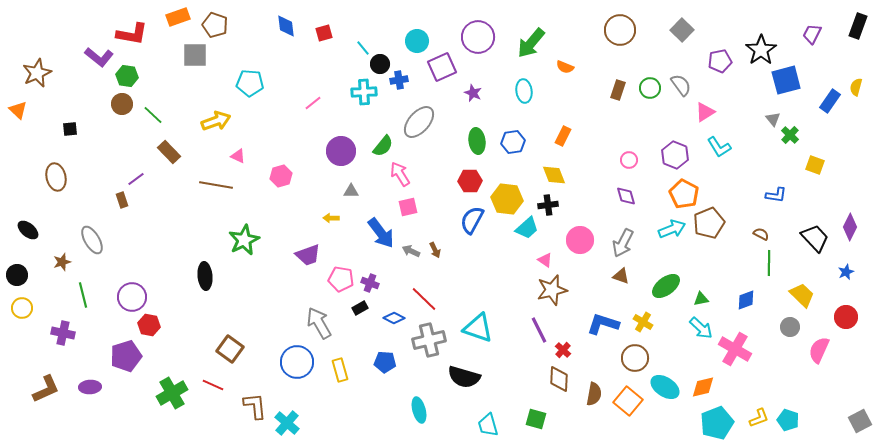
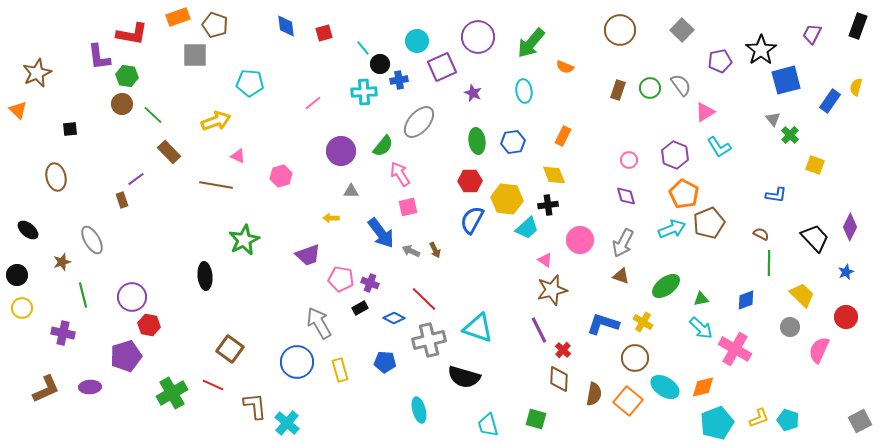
purple L-shape at (99, 57): rotated 44 degrees clockwise
